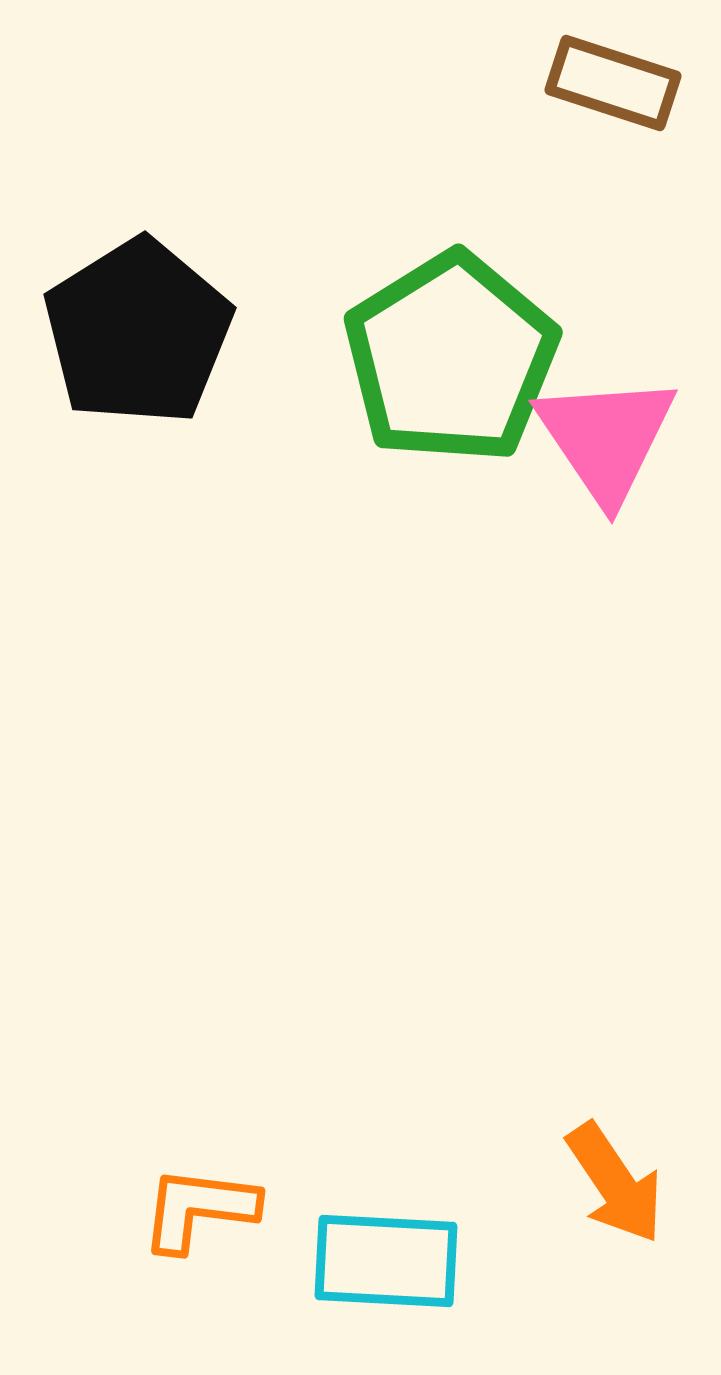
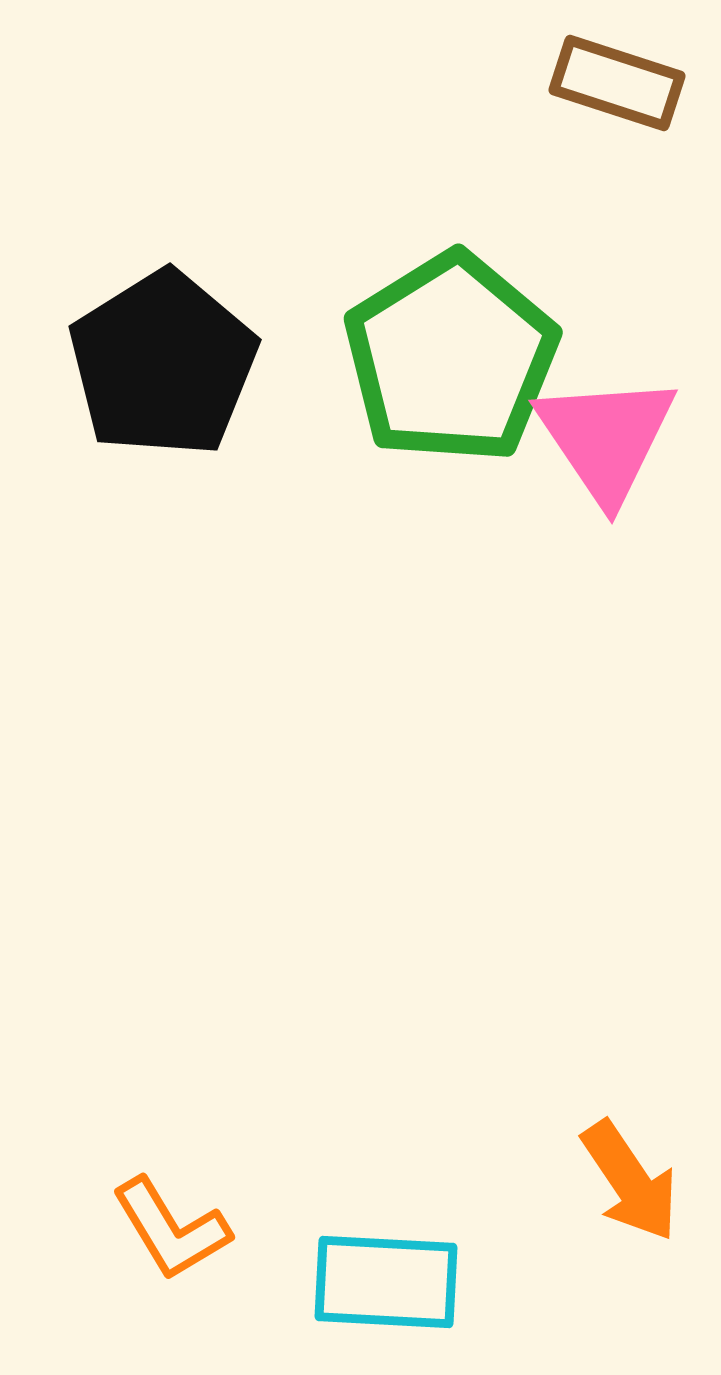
brown rectangle: moved 4 px right
black pentagon: moved 25 px right, 32 px down
orange arrow: moved 15 px right, 2 px up
orange L-shape: moved 28 px left, 20 px down; rotated 128 degrees counterclockwise
cyan rectangle: moved 21 px down
